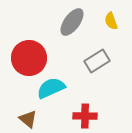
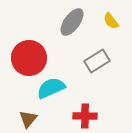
yellow semicircle: rotated 18 degrees counterclockwise
brown triangle: rotated 30 degrees clockwise
